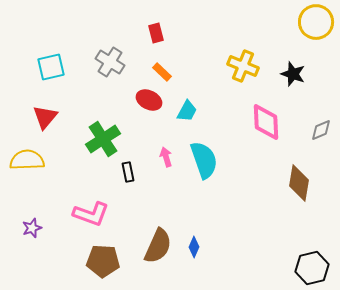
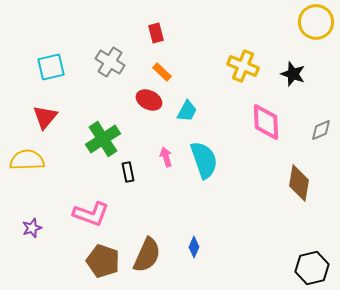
brown semicircle: moved 11 px left, 9 px down
brown pentagon: rotated 16 degrees clockwise
